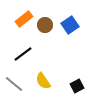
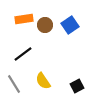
orange rectangle: rotated 30 degrees clockwise
gray line: rotated 18 degrees clockwise
